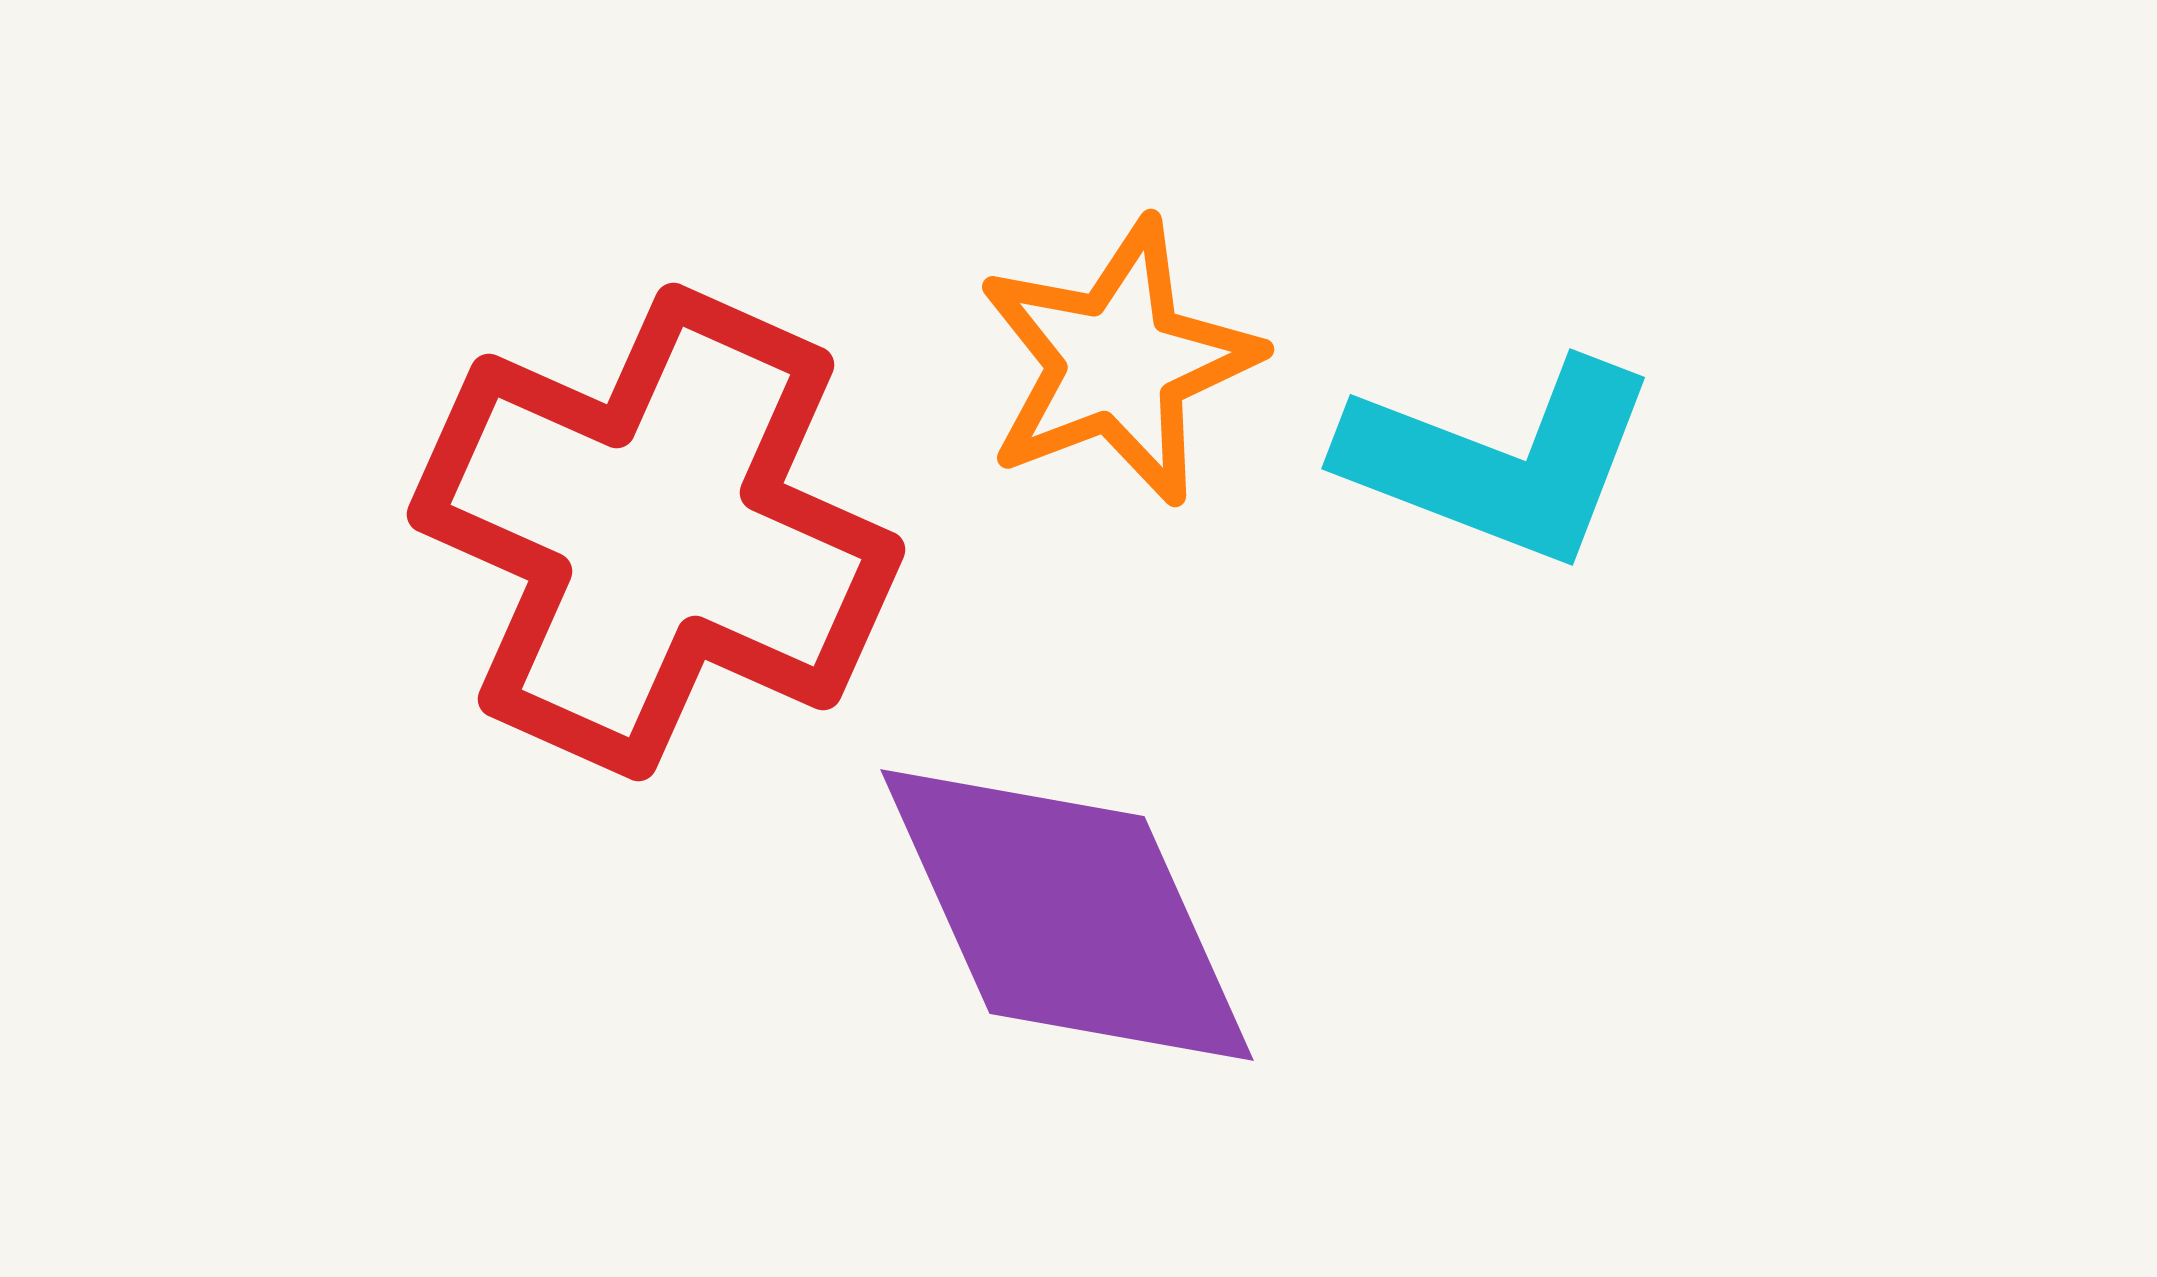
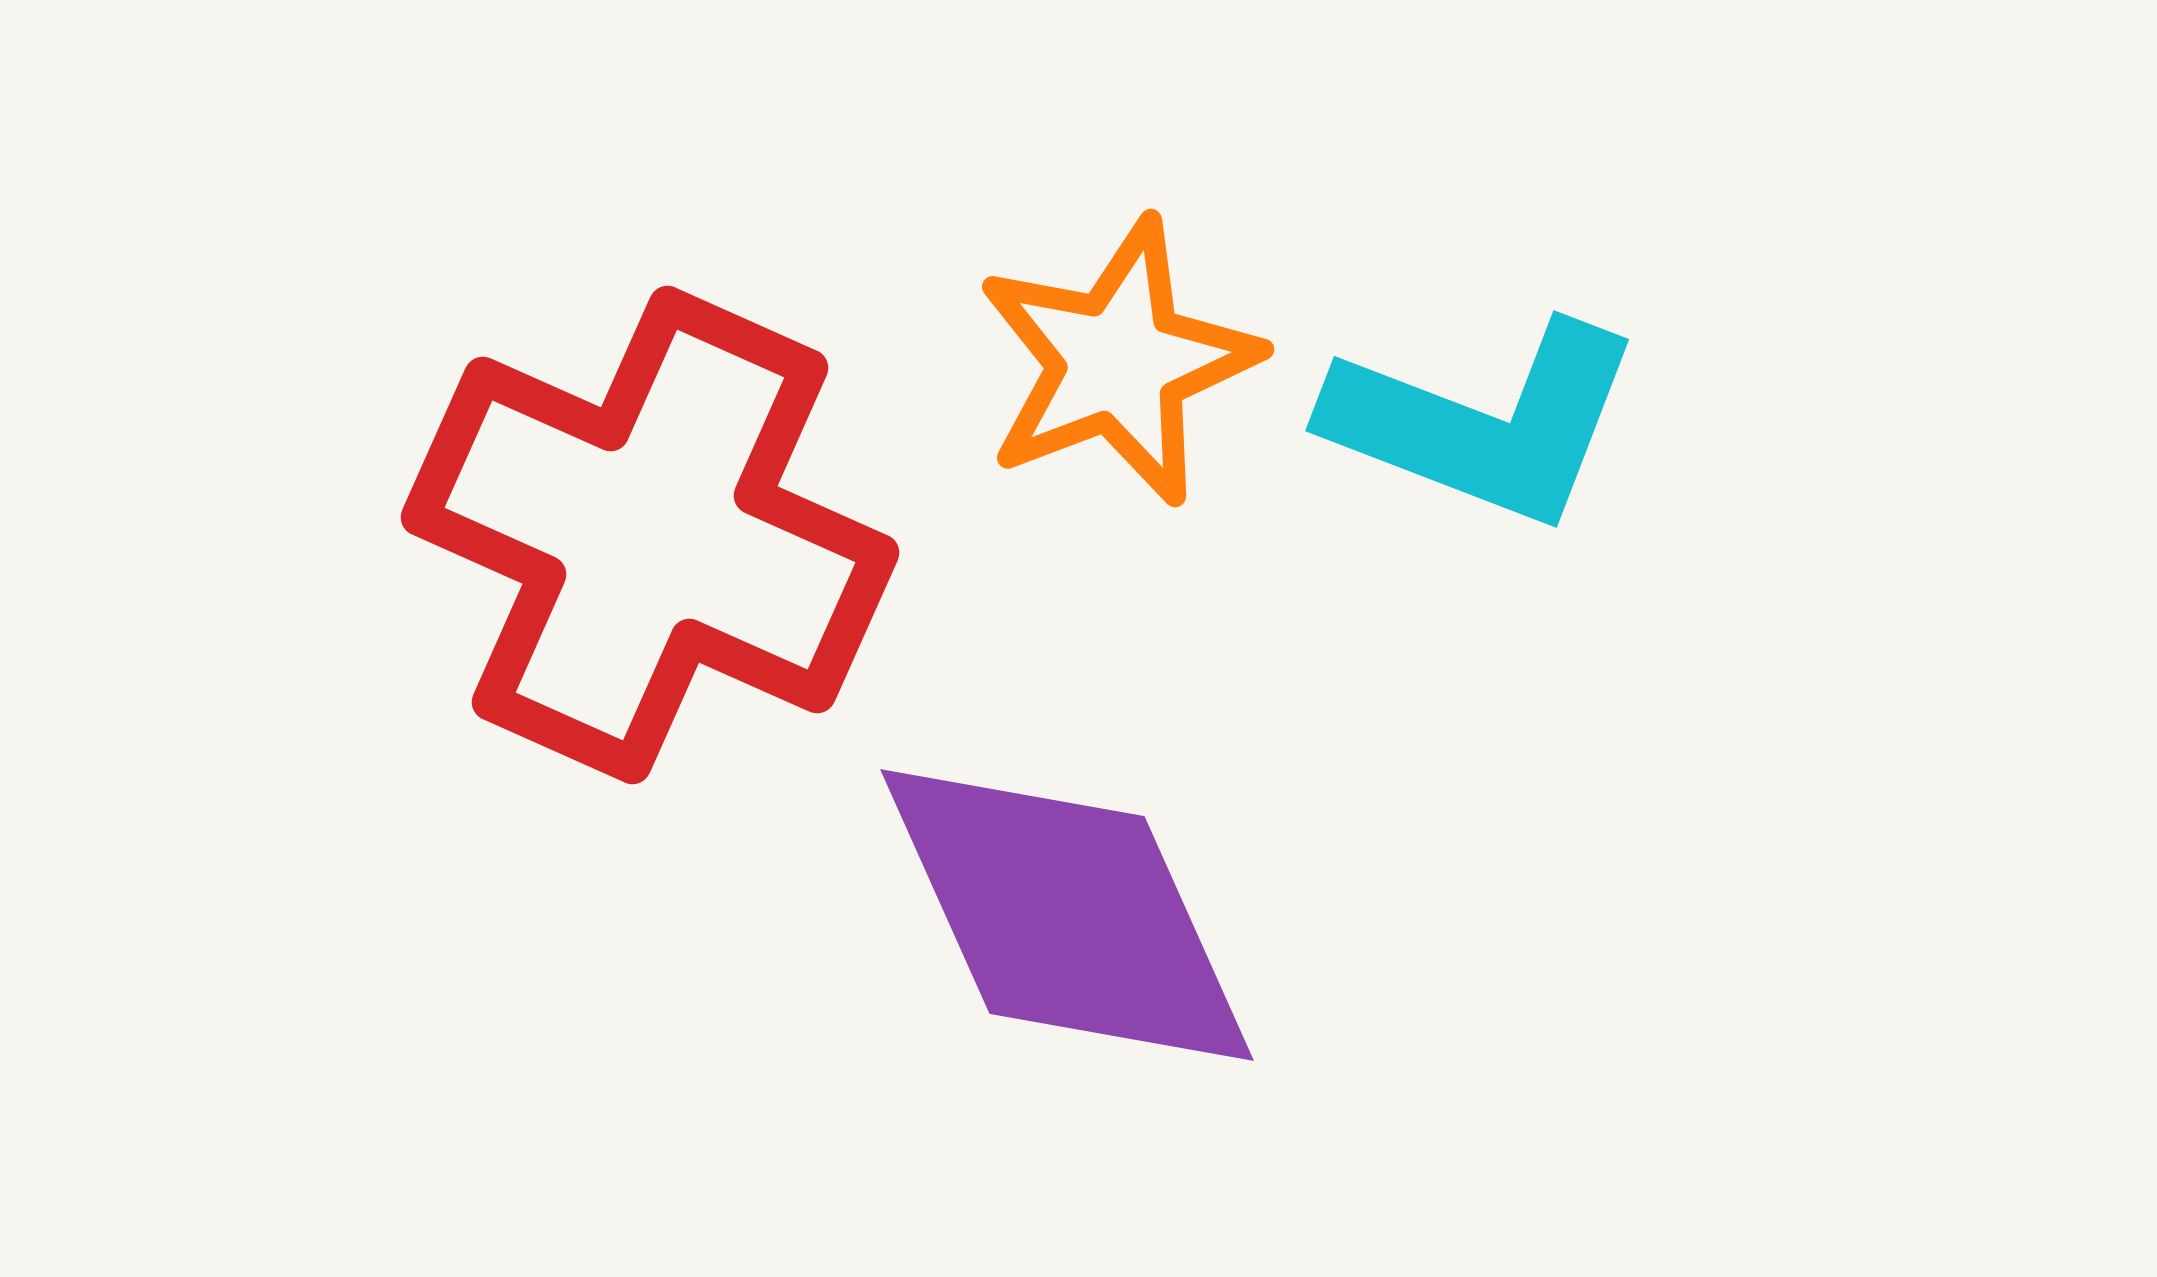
cyan L-shape: moved 16 px left, 38 px up
red cross: moved 6 px left, 3 px down
